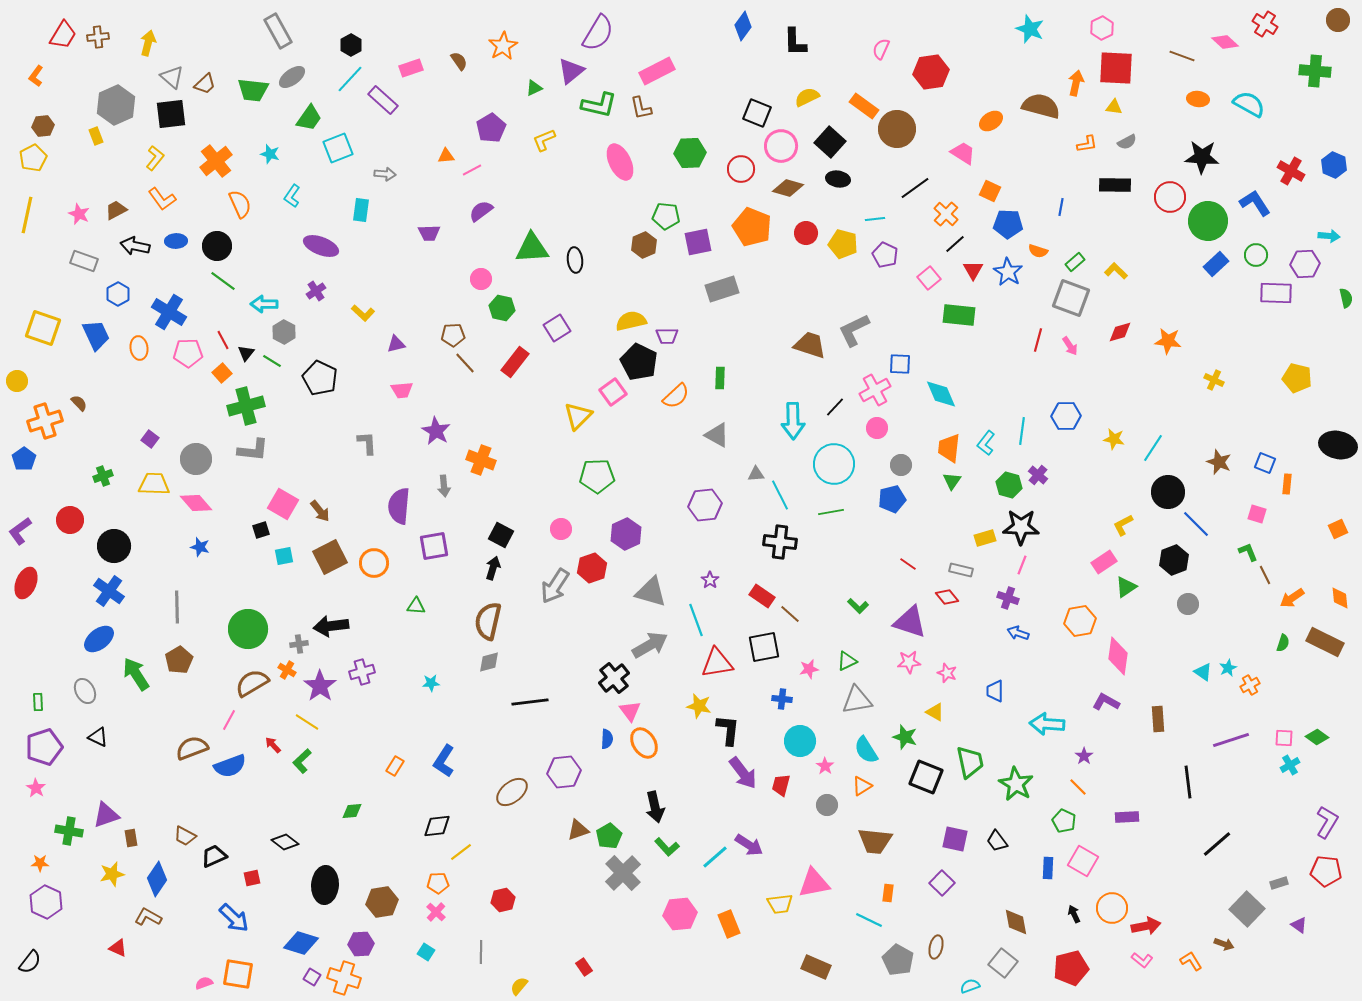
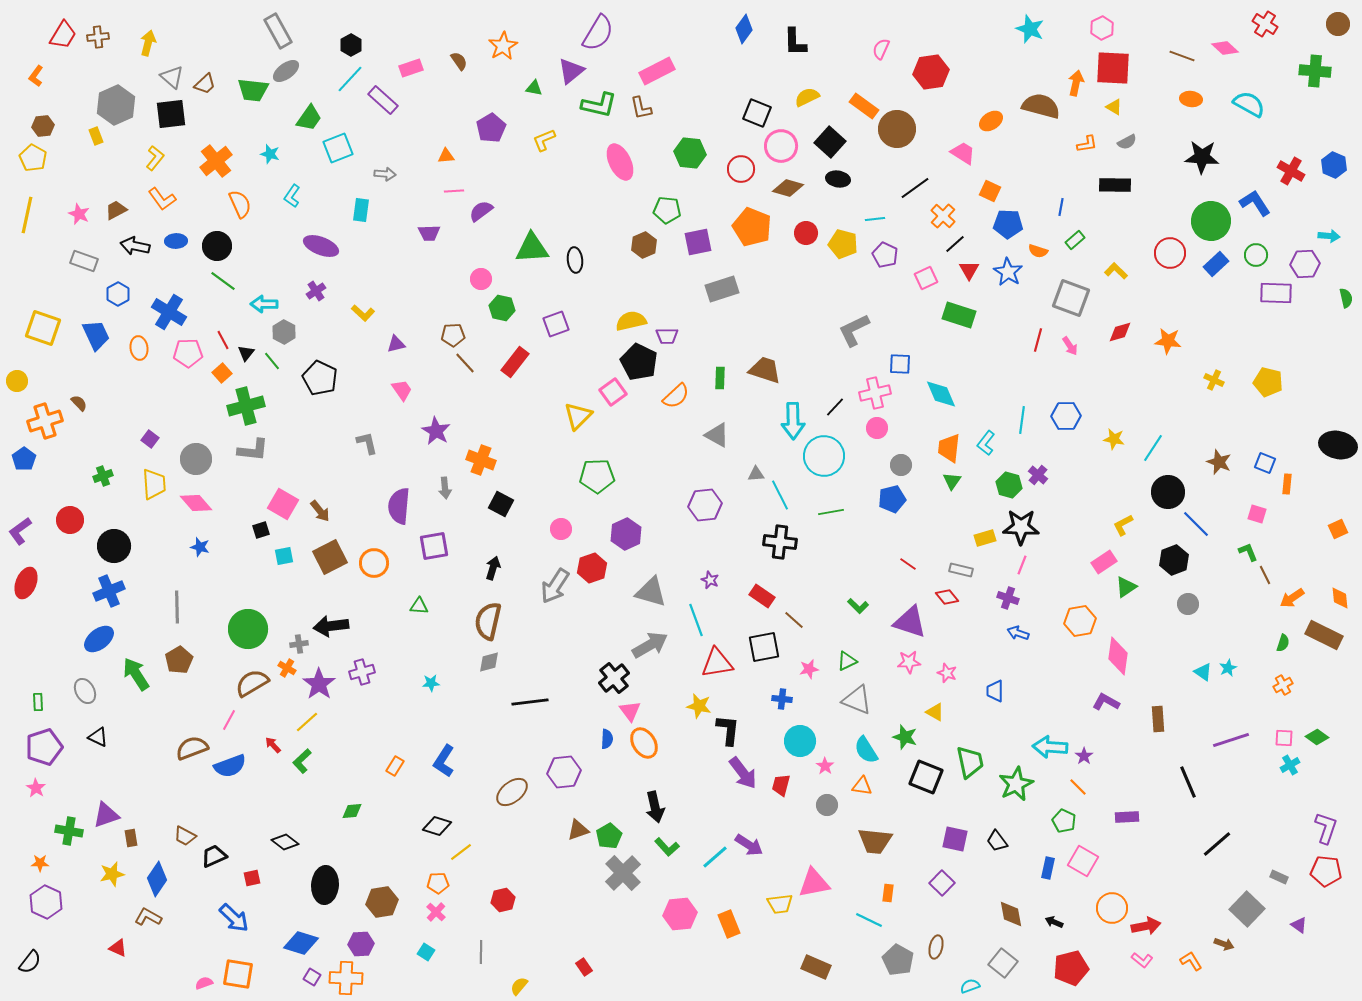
brown circle at (1338, 20): moved 4 px down
blue diamond at (743, 26): moved 1 px right, 3 px down
pink diamond at (1225, 42): moved 6 px down
red square at (1116, 68): moved 3 px left
gray ellipse at (292, 77): moved 6 px left, 6 px up
green triangle at (534, 88): rotated 36 degrees clockwise
orange ellipse at (1198, 99): moved 7 px left
yellow triangle at (1114, 107): rotated 24 degrees clockwise
green hexagon at (690, 153): rotated 8 degrees clockwise
yellow pentagon at (33, 158): rotated 16 degrees counterclockwise
pink line at (472, 170): moved 18 px left, 21 px down; rotated 24 degrees clockwise
red circle at (1170, 197): moved 56 px down
orange cross at (946, 214): moved 3 px left, 2 px down
green pentagon at (666, 216): moved 1 px right, 6 px up
green circle at (1208, 221): moved 3 px right
green rectangle at (1075, 262): moved 22 px up
red triangle at (973, 270): moved 4 px left
pink square at (929, 278): moved 3 px left; rotated 15 degrees clockwise
green rectangle at (959, 315): rotated 12 degrees clockwise
purple square at (557, 328): moved 1 px left, 4 px up; rotated 12 degrees clockwise
brown trapezoid at (810, 345): moved 45 px left, 25 px down
green line at (272, 361): rotated 18 degrees clockwise
yellow pentagon at (1297, 378): moved 29 px left, 4 px down
pink trapezoid at (402, 390): rotated 120 degrees counterclockwise
pink cross at (875, 390): moved 3 px down; rotated 16 degrees clockwise
cyan line at (1022, 431): moved 11 px up
gray L-shape at (367, 443): rotated 10 degrees counterclockwise
cyan circle at (834, 464): moved 10 px left, 8 px up
yellow trapezoid at (154, 484): rotated 84 degrees clockwise
gray arrow at (444, 486): moved 1 px right, 2 px down
black square at (501, 535): moved 31 px up
purple star at (710, 580): rotated 12 degrees counterclockwise
blue cross at (109, 591): rotated 32 degrees clockwise
green triangle at (416, 606): moved 3 px right
brown line at (790, 614): moved 4 px right, 6 px down
brown rectangle at (1325, 642): moved 1 px left, 7 px up
orange cross at (287, 670): moved 2 px up
orange cross at (1250, 685): moved 33 px right
purple star at (320, 686): moved 1 px left, 2 px up
gray triangle at (857, 700): rotated 32 degrees clockwise
yellow line at (307, 722): rotated 75 degrees counterclockwise
cyan arrow at (1047, 724): moved 3 px right, 23 px down
black line at (1188, 782): rotated 16 degrees counterclockwise
green star at (1016, 784): rotated 16 degrees clockwise
orange triangle at (862, 786): rotated 40 degrees clockwise
purple L-shape at (1327, 822): moved 1 px left, 6 px down; rotated 12 degrees counterclockwise
black diamond at (437, 826): rotated 24 degrees clockwise
blue rectangle at (1048, 868): rotated 10 degrees clockwise
gray rectangle at (1279, 883): moved 6 px up; rotated 42 degrees clockwise
black arrow at (1074, 914): moved 20 px left, 8 px down; rotated 42 degrees counterclockwise
brown diamond at (1016, 922): moved 5 px left, 8 px up
orange cross at (344, 978): moved 2 px right; rotated 16 degrees counterclockwise
